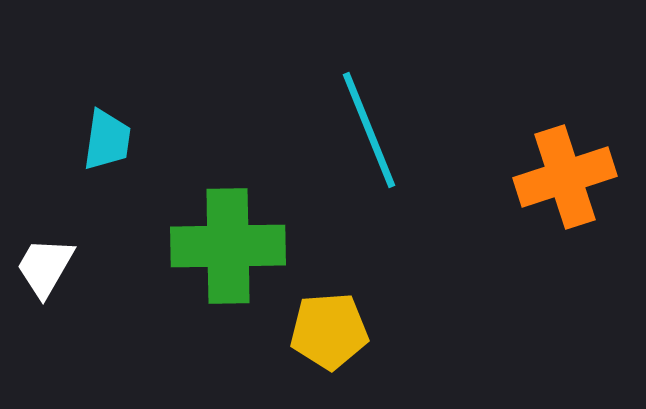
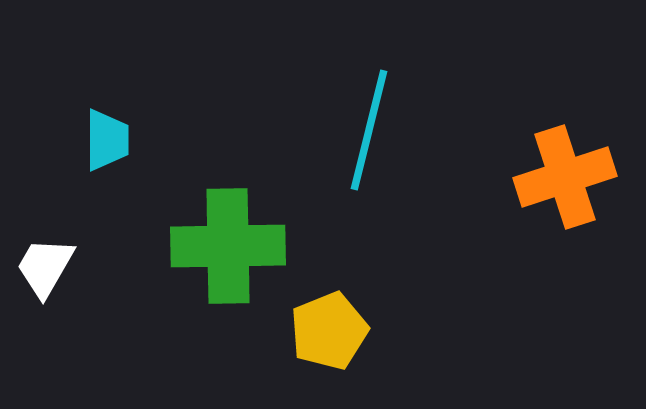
cyan line: rotated 36 degrees clockwise
cyan trapezoid: rotated 8 degrees counterclockwise
yellow pentagon: rotated 18 degrees counterclockwise
